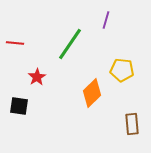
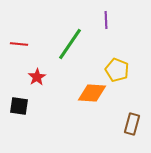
purple line: rotated 18 degrees counterclockwise
red line: moved 4 px right, 1 px down
yellow pentagon: moved 5 px left; rotated 15 degrees clockwise
orange diamond: rotated 48 degrees clockwise
brown rectangle: rotated 20 degrees clockwise
